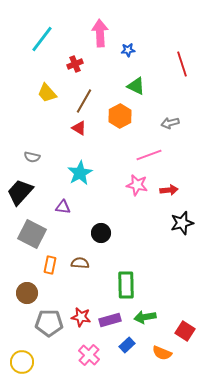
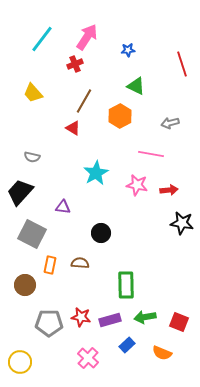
pink arrow: moved 13 px left, 4 px down; rotated 36 degrees clockwise
yellow trapezoid: moved 14 px left
red triangle: moved 6 px left
pink line: moved 2 px right, 1 px up; rotated 30 degrees clockwise
cyan star: moved 16 px right
black star: rotated 25 degrees clockwise
brown circle: moved 2 px left, 8 px up
red square: moved 6 px left, 9 px up; rotated 12 degrees counterclockwise
pink cross: moved 1 px left, 3 px down
yellow circle: moved 2 px left
